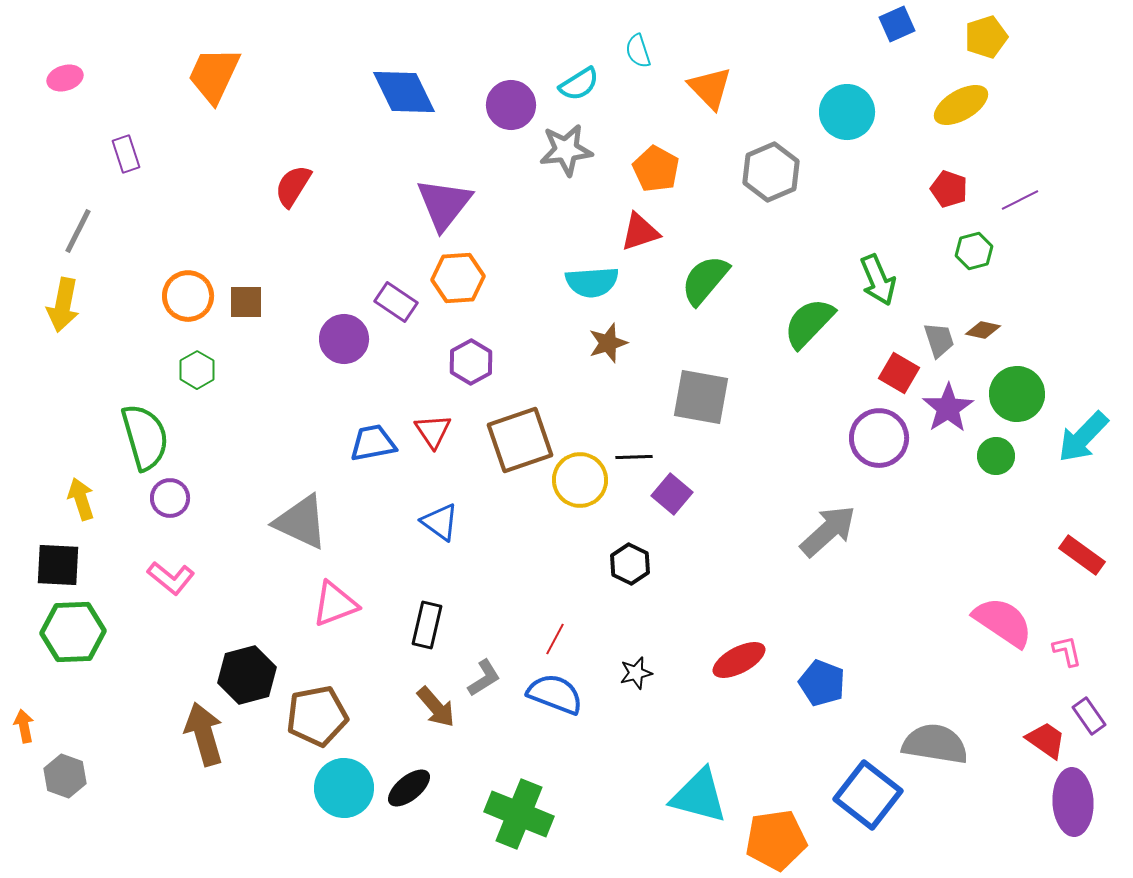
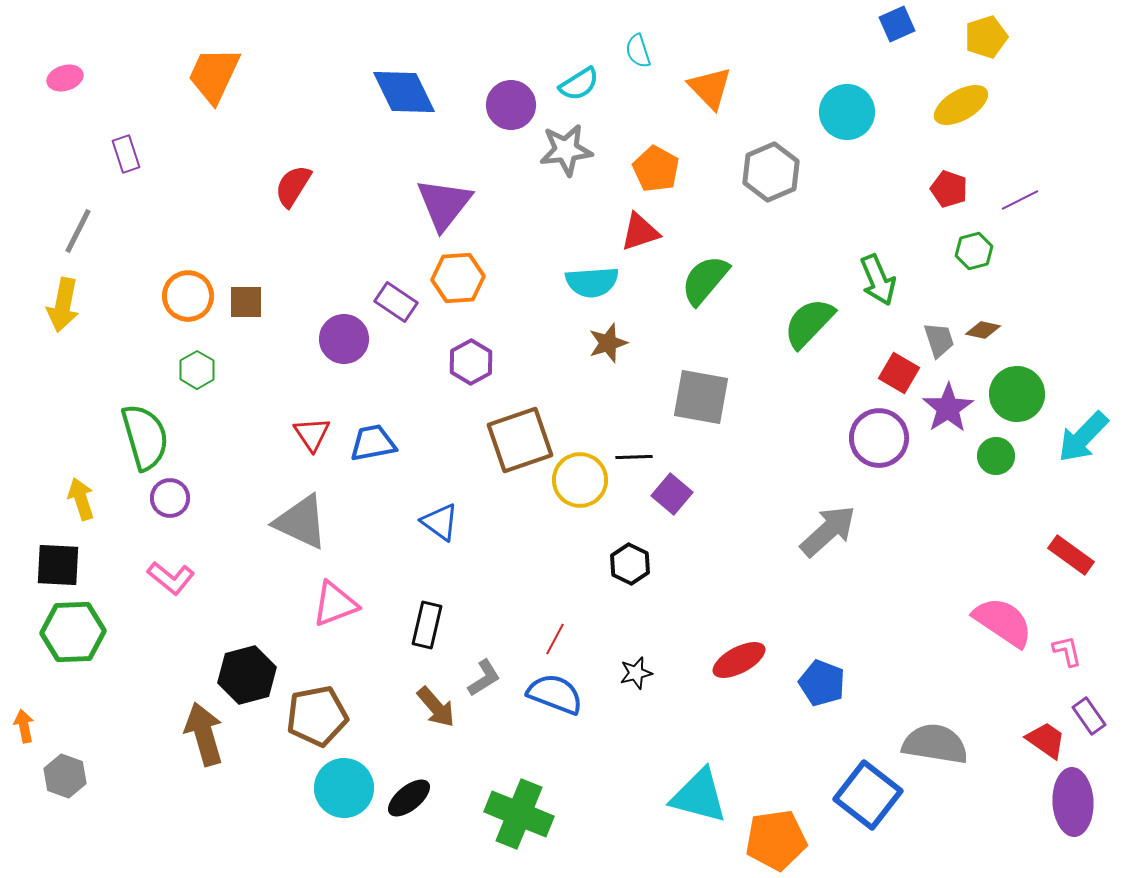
red triangle at (433, 431): moved 121 px left, 3 px down
red rectangle at (1082, 555): moved 11 px left
black ellipse at (409, 788): moved 10 px down
